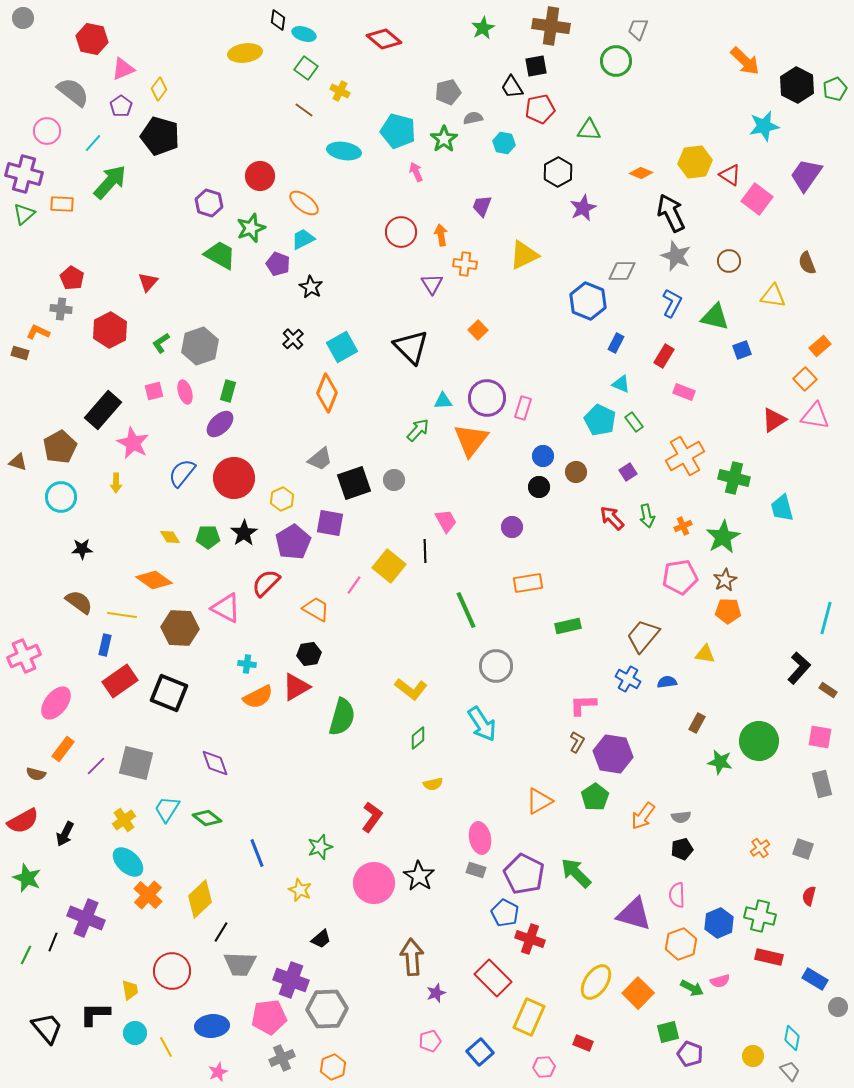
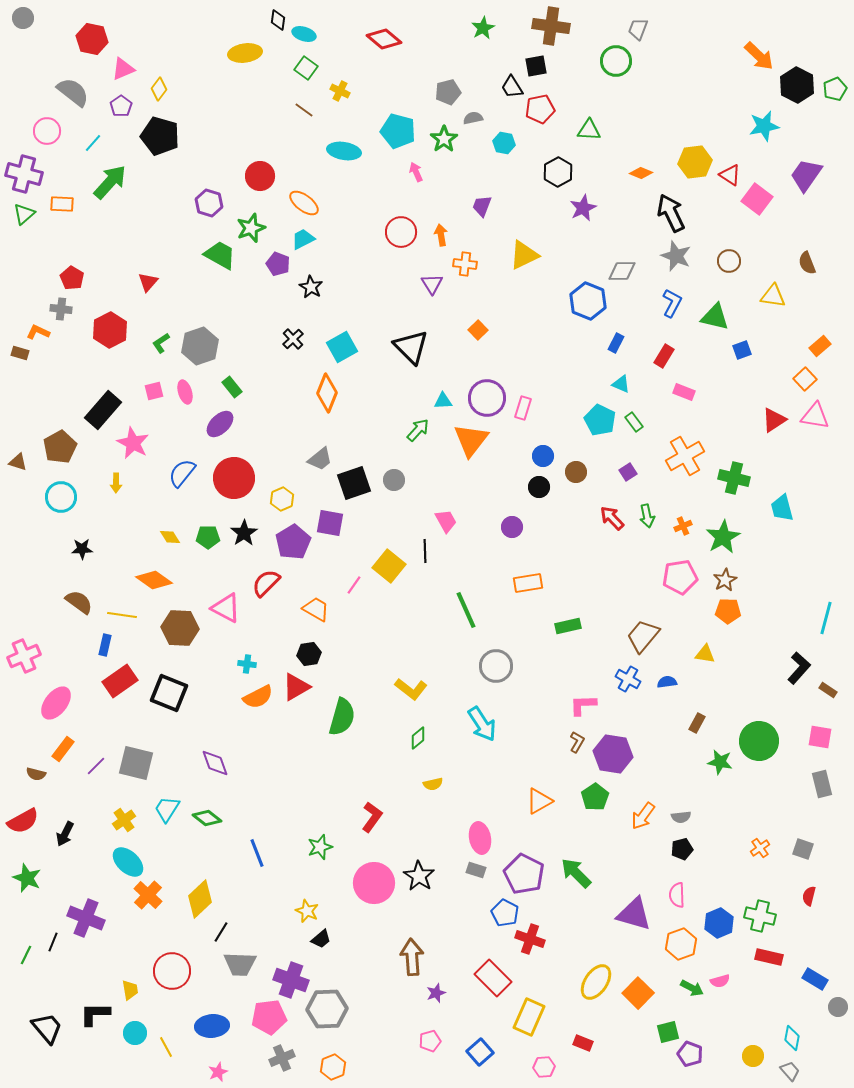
orange arrow at (745, 61): moved 14 px right, 5 px up
green rectangle at (228, 391): moved 4 px right, 4 px up; rotated 55 degrees counterclockwise
yellow star at (300, 890): moved 7 px right, 21 px down
